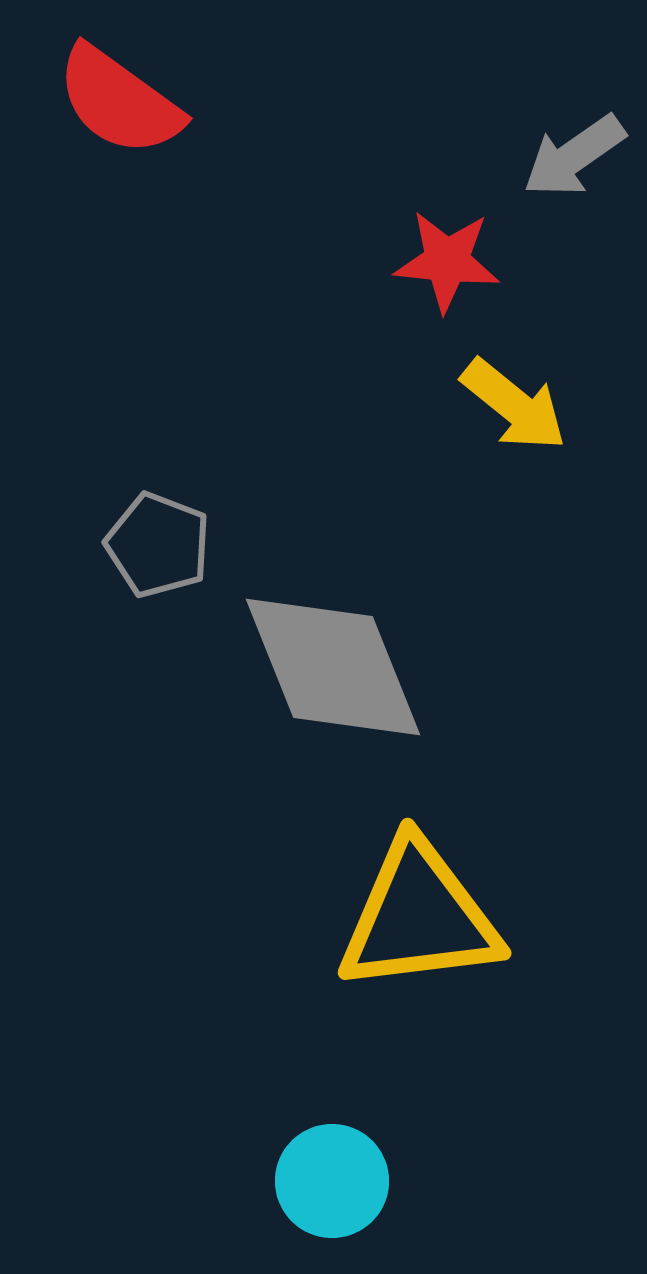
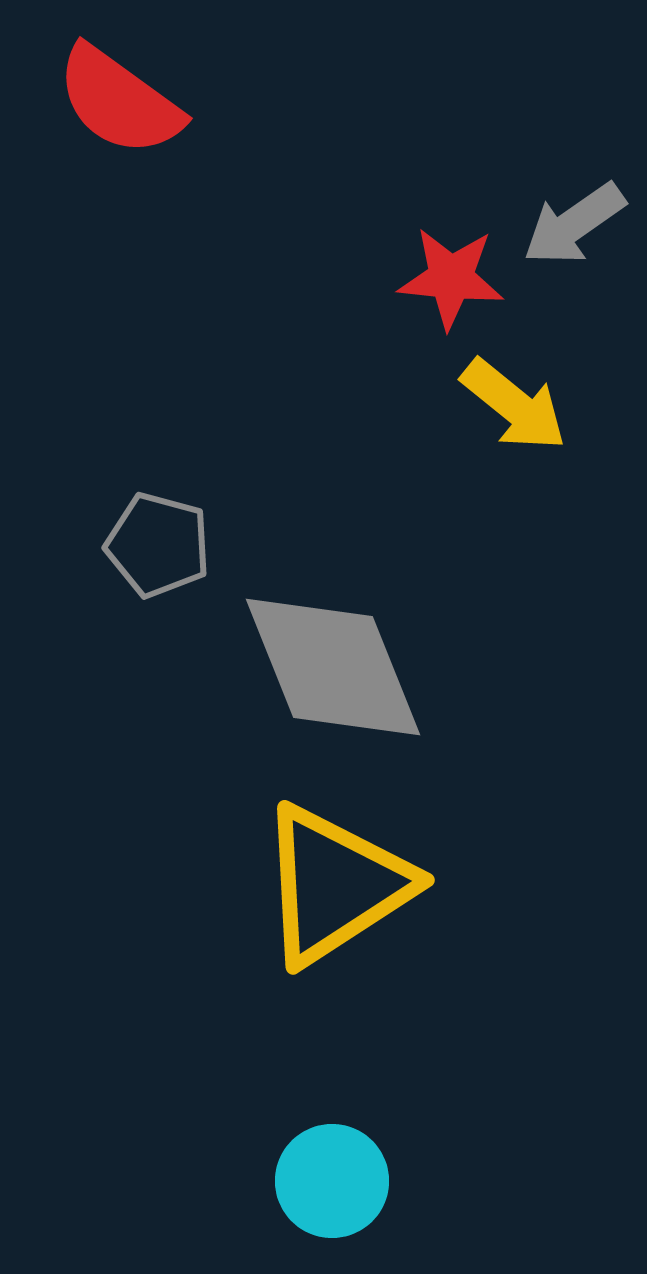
gray arrow: moved 68 px down
red star: moved 4 px right, 17 px down
gray pentagon: rotated 6 degrees counterclockwise
yellow triangle: moved 84 px left, 32 px up; rotated 26 degrees counterclockwise
